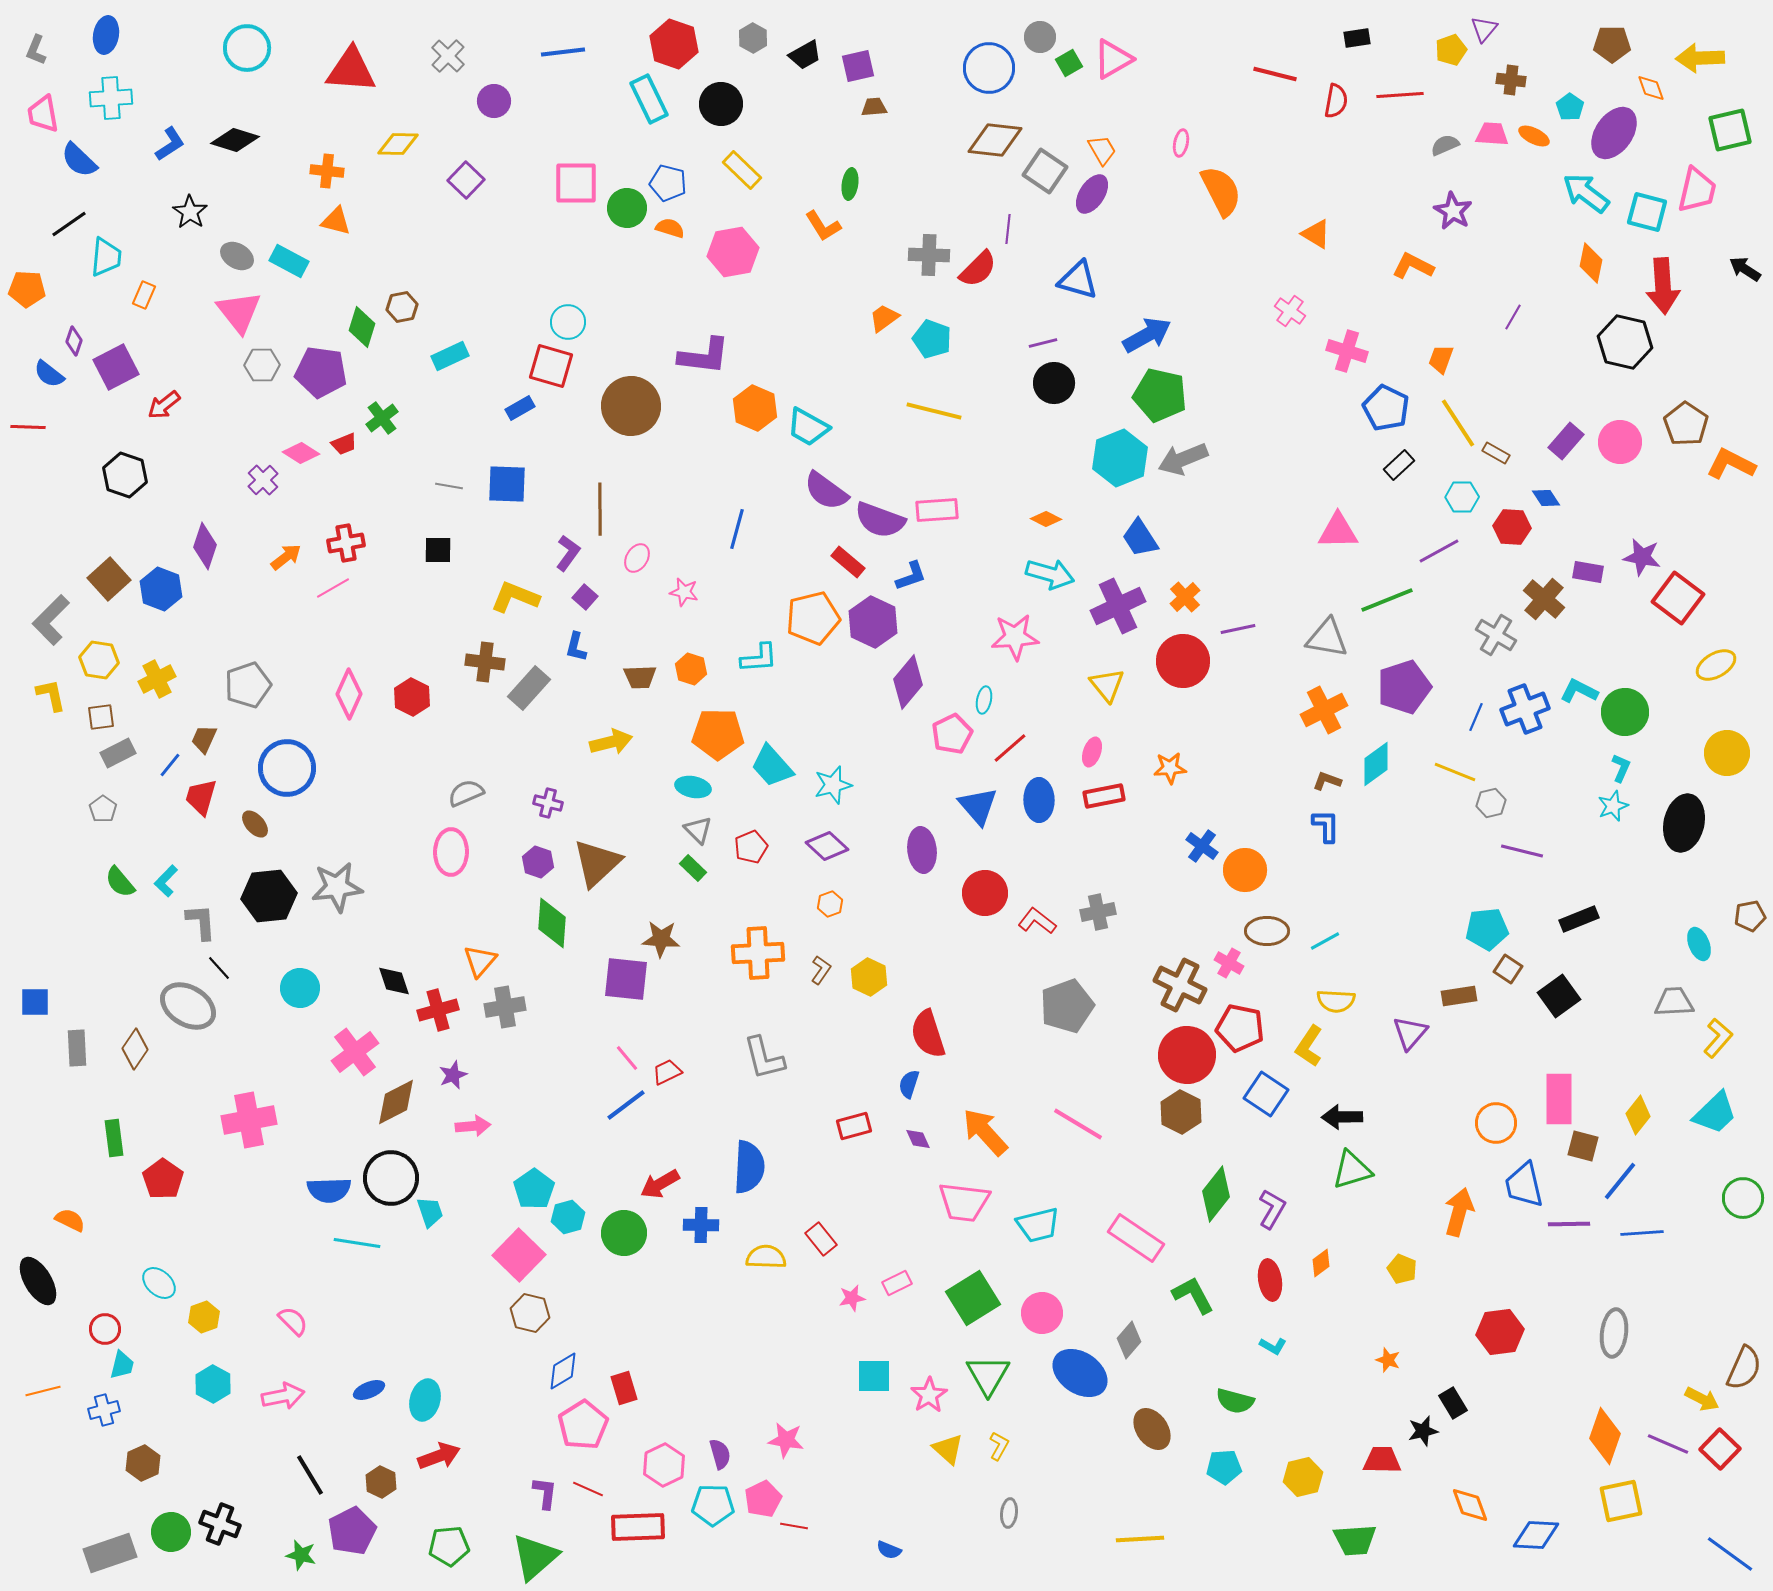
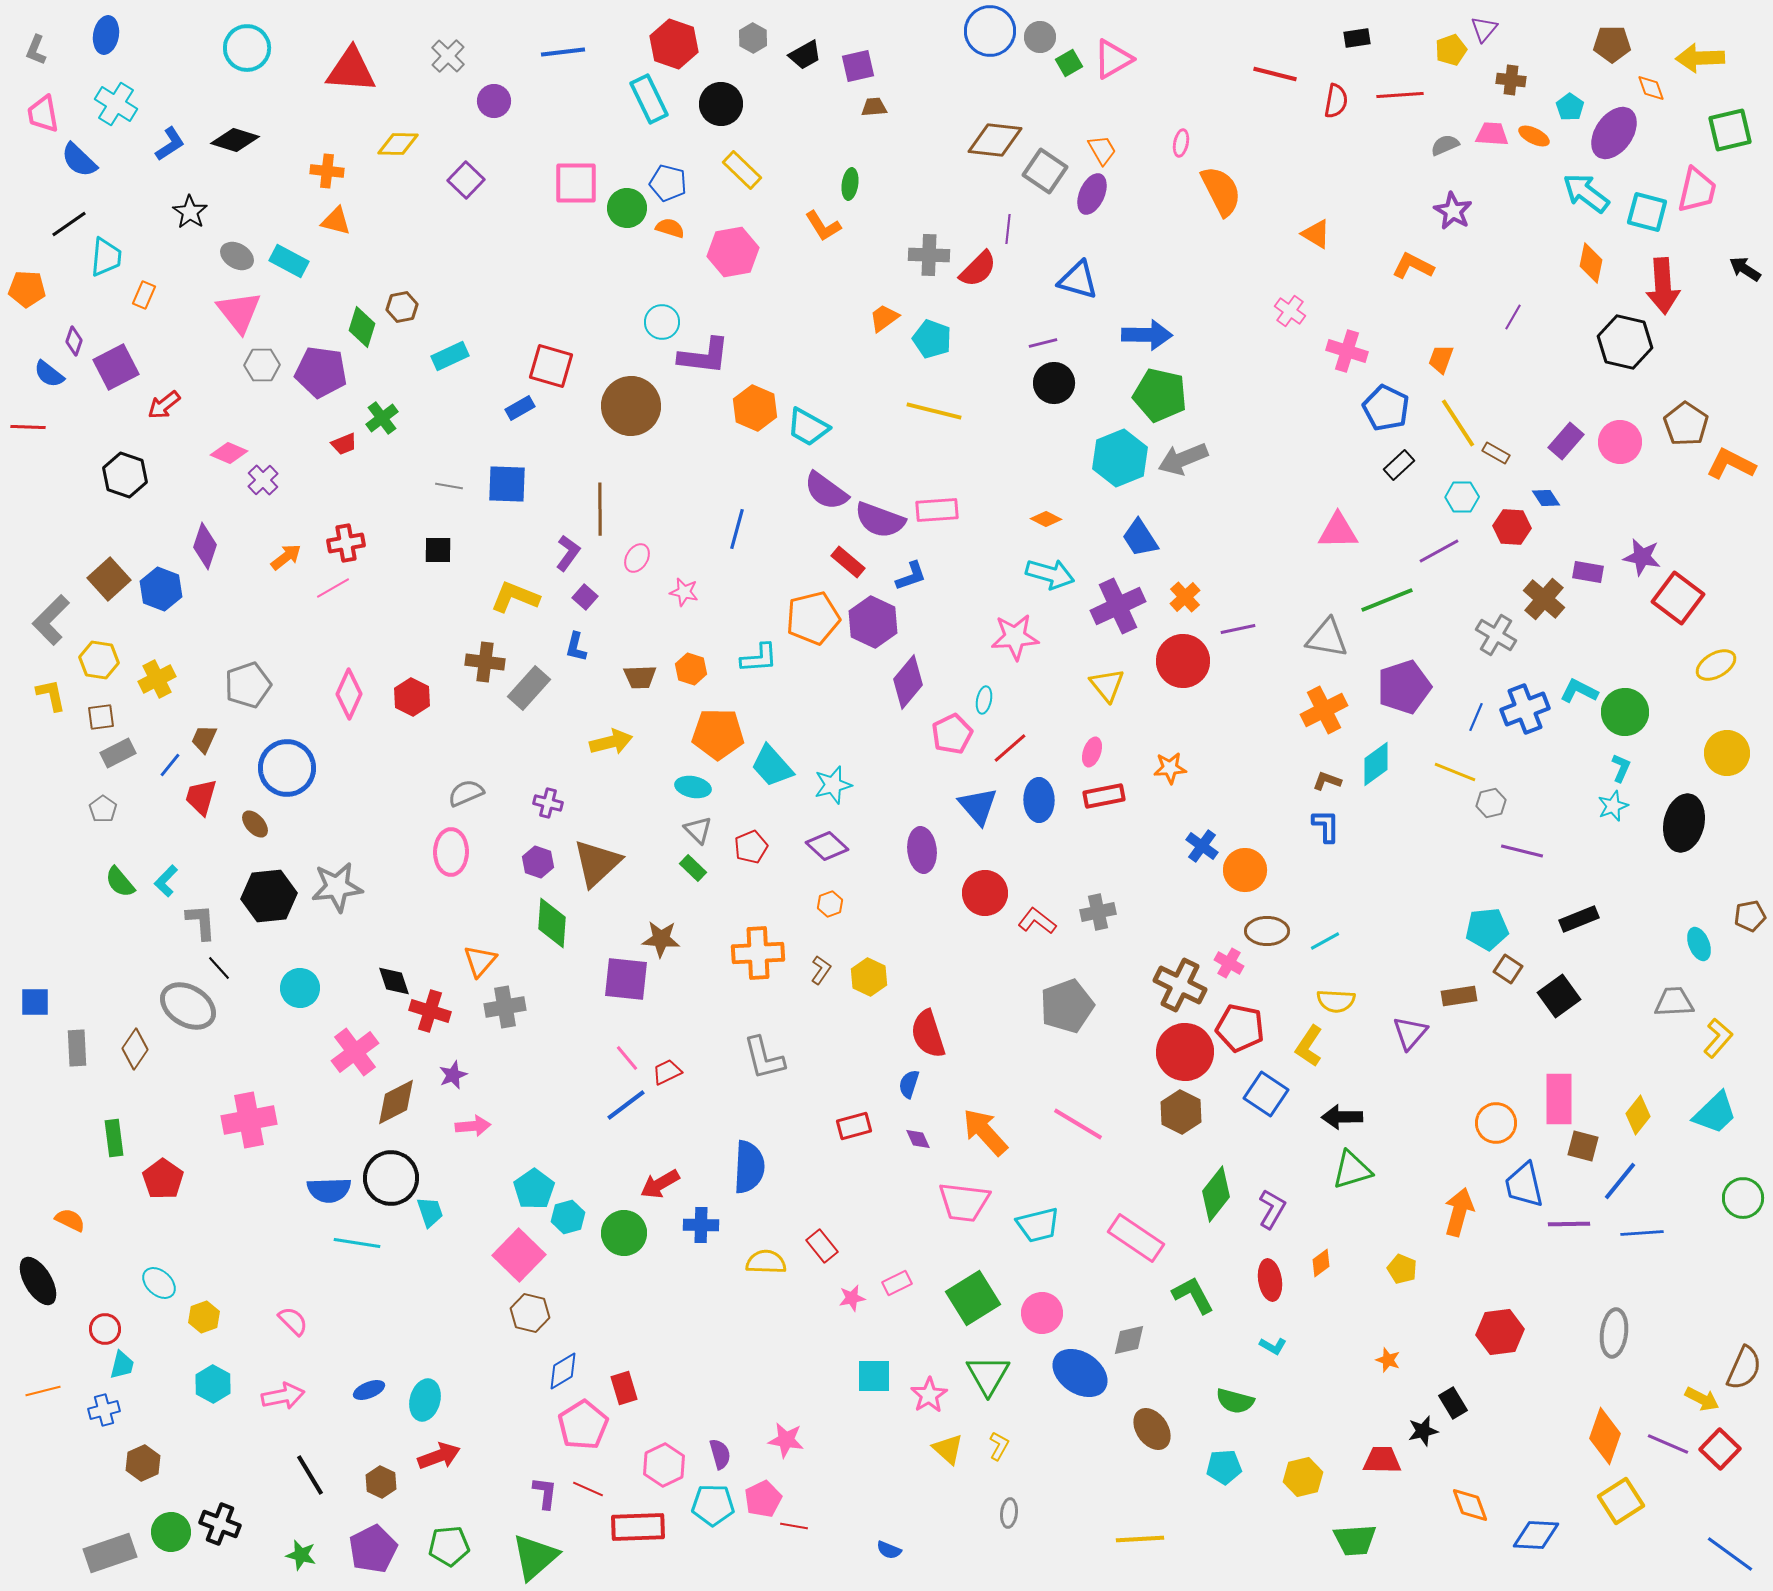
blue circle at (989, 68): moved 1 px right, 37 px up
cyan cross at (111, 98): moved 5 px right, 6 px down; rotated 36 degrees clockwise
purple ellipse at (1092, 194): rotated 9 degrees counterclockwise
cyan circle at (568, 322): moved 94 px right
blue arrow at (1147, 335): rotated 30 degrees clockwise
pink diamond at (301, 453): moved 72 px left; rotated 9 degrees counterclockwise
red cross at (438, 1010): moved 8 px left, 1 px down; rotated 33 degrees clockwise
red circle at (1187, 1055): moved 2 px left, 3 px up
red rectangle at (821, 1239): moved 1 px right, 7 px down
yellow semicircle at (766, 1257): moved 5 px down
gray diamond at (1129, 1340): rotated 36 degrees clockwise
yellow square at (1621, 1501): rotated 21 degrees counterclockwise
purple pentagon at (352, 1531): moved 21 px right, 18 px down
